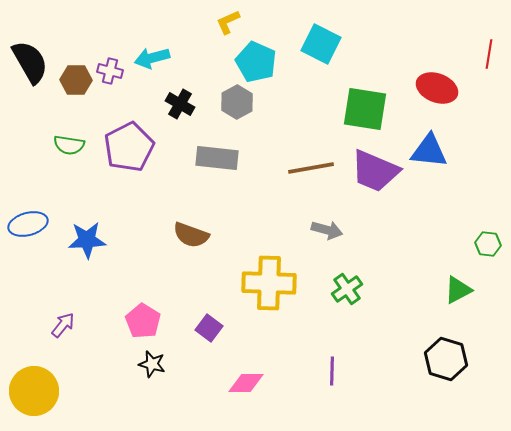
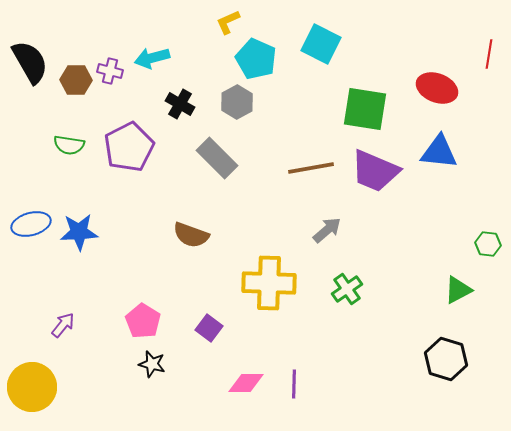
cyan pentagon: moved 3 px up
blue triangle: moved 10 px right, 1 px down
gray rectangle: rotated 39 degrees clockwise
blue ellipse: moved 3 px right
gray arrow: rotated 56 degrees counterclockwise
blue star: moved 8 px left, 8 px up
purple line: moved 38 px left, 13 px down
yellow circle: moved 2 px left, 4 px up
